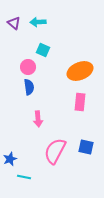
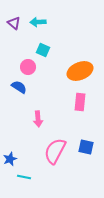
blue semicircle: moved 10 px left; rotated 49 degrees counterclockwise
